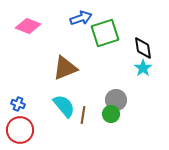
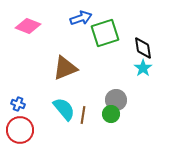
cyan semicircle: moved 3 px down
